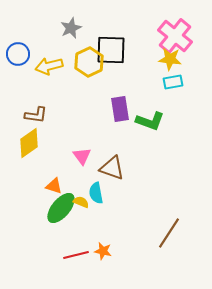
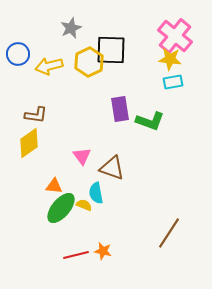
orange triangle: rotated 12 degrees counterclockwise
yellow semicircle: moved 3 px right, 3 px down
